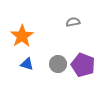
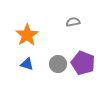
orange star: moved 5 px right, 1 px up
purple pentagon: moved 2 px up
